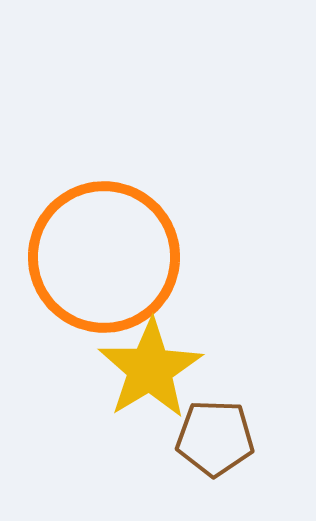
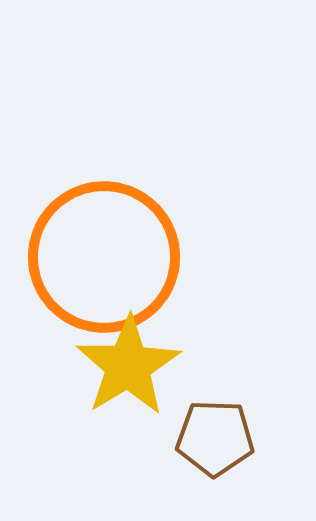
yellow star: moved 22 px left, 3 px up
